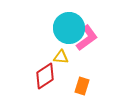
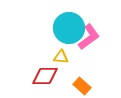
pink L-shape: moved 2 px right, 1 px up
red diamond: rotated 32 degrees clockwise
orange rectangle: rotated 66 degrees counterclockwise
